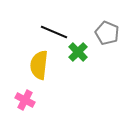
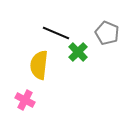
black line: moved 2 px right, 1 px down
